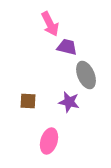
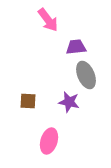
pink arrow: moved 2 px left, 4 px up; rotated 10 degrees counterclockwise
purple trapezoid: moved 9 px right; rotated 20 degrees counterclockwise
